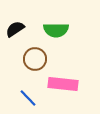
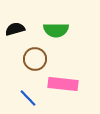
black semicircle: rotated 18 degrees clockwise
